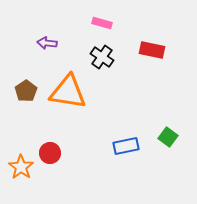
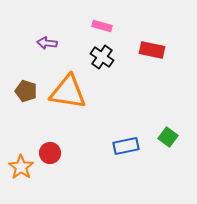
pink rectangle: moved 3 px down
brown pentagon: rotated 20 degrees counterclockwise
